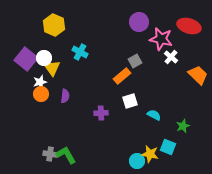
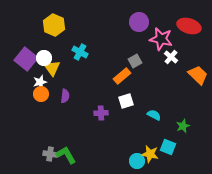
white square: moved 4 px left
